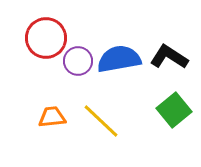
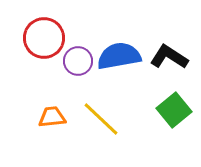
red circle: moved 2 px left
blue semicircle: moved 3 px up
yellow line: moved 2 px up
